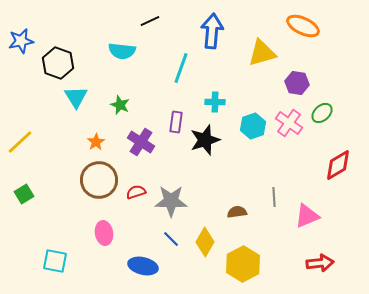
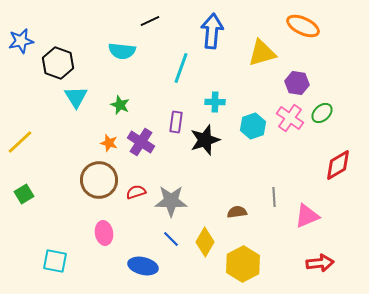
pink cross: moved 1 px right, 5 px up
orange star: moved 13 px right, 1 px down; rotated 24 degrees counterclockwise
